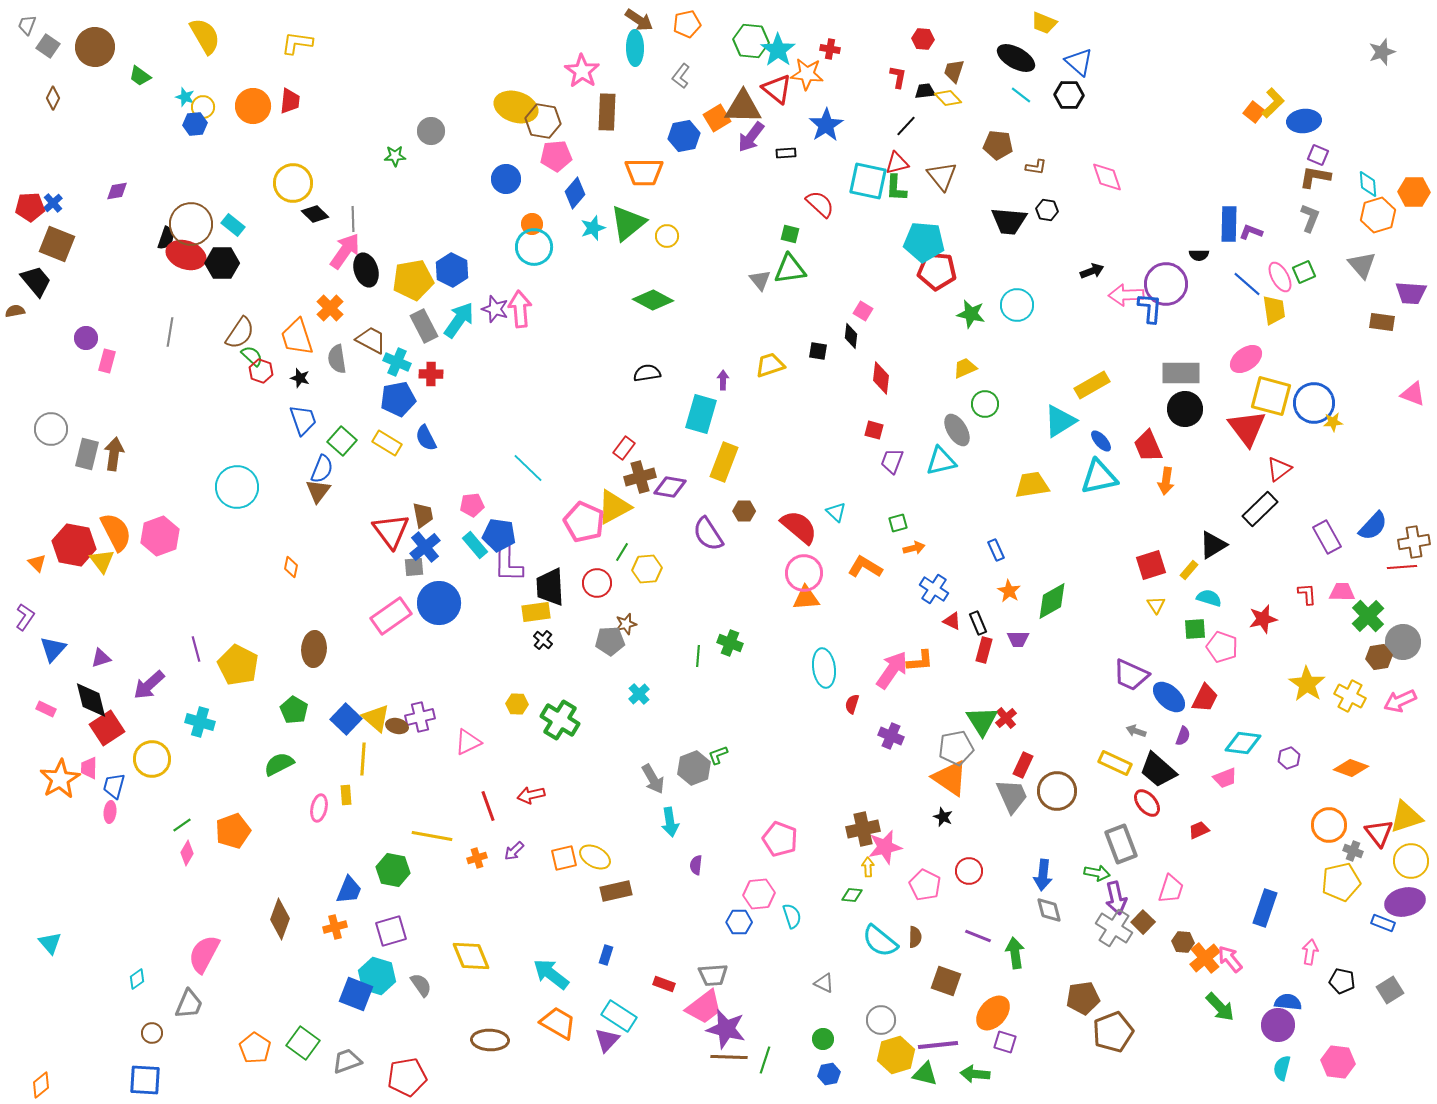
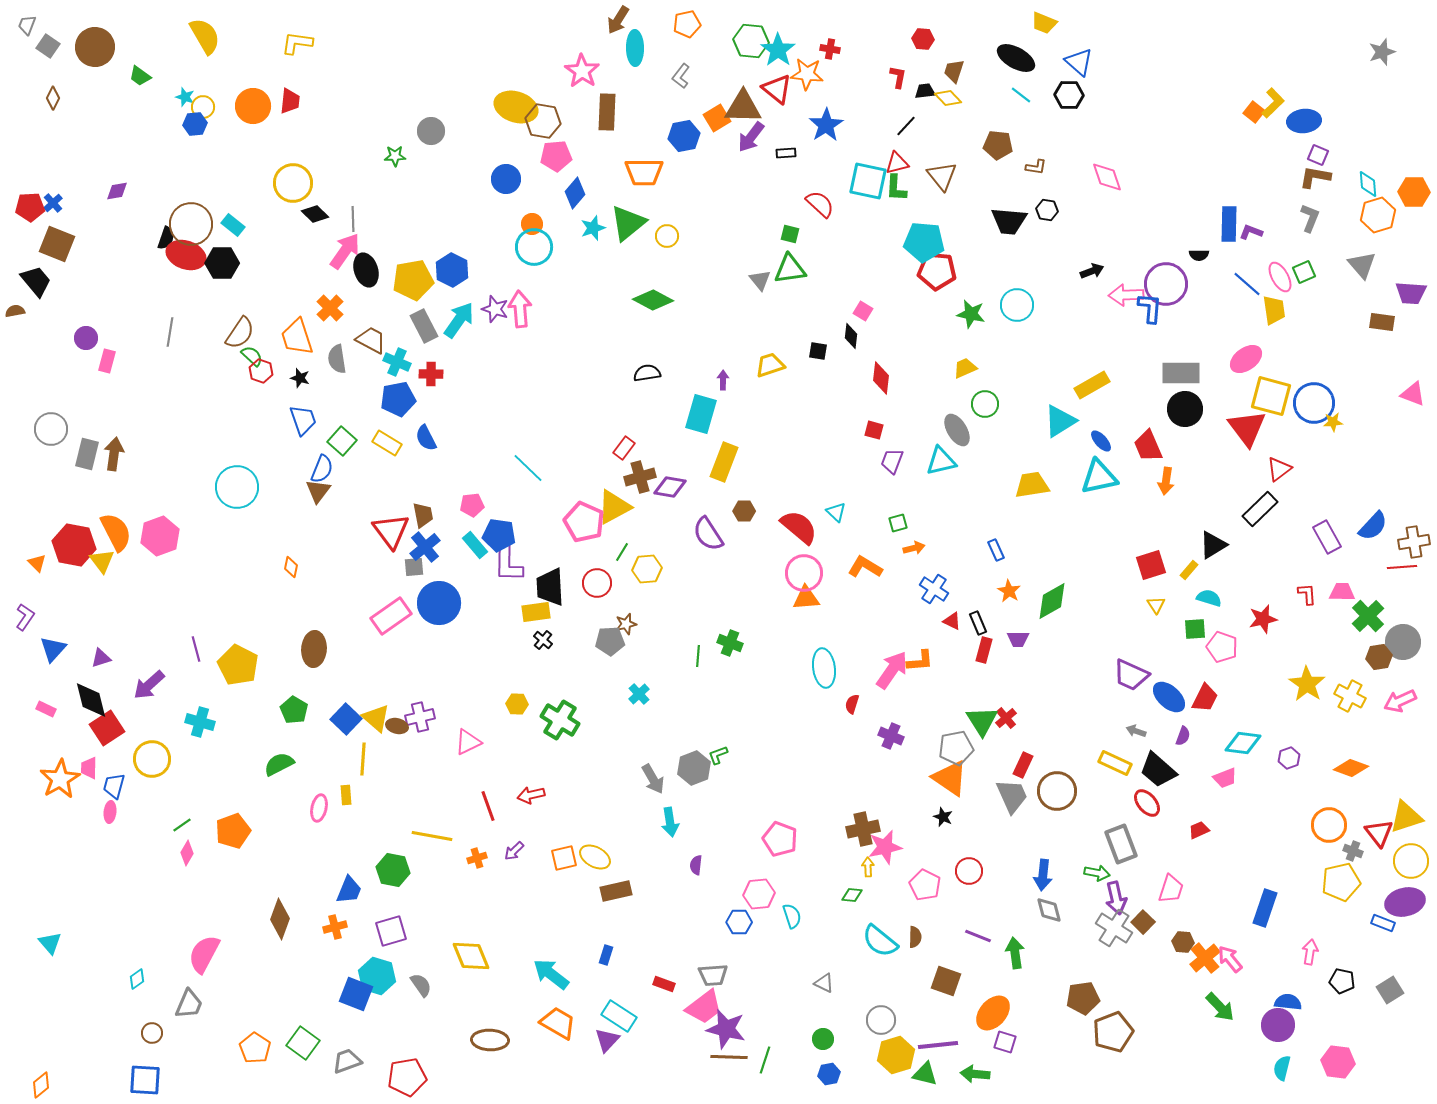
brown arrow at (639, 20): moved 21 px left; rotated 88 degrees clockwise
